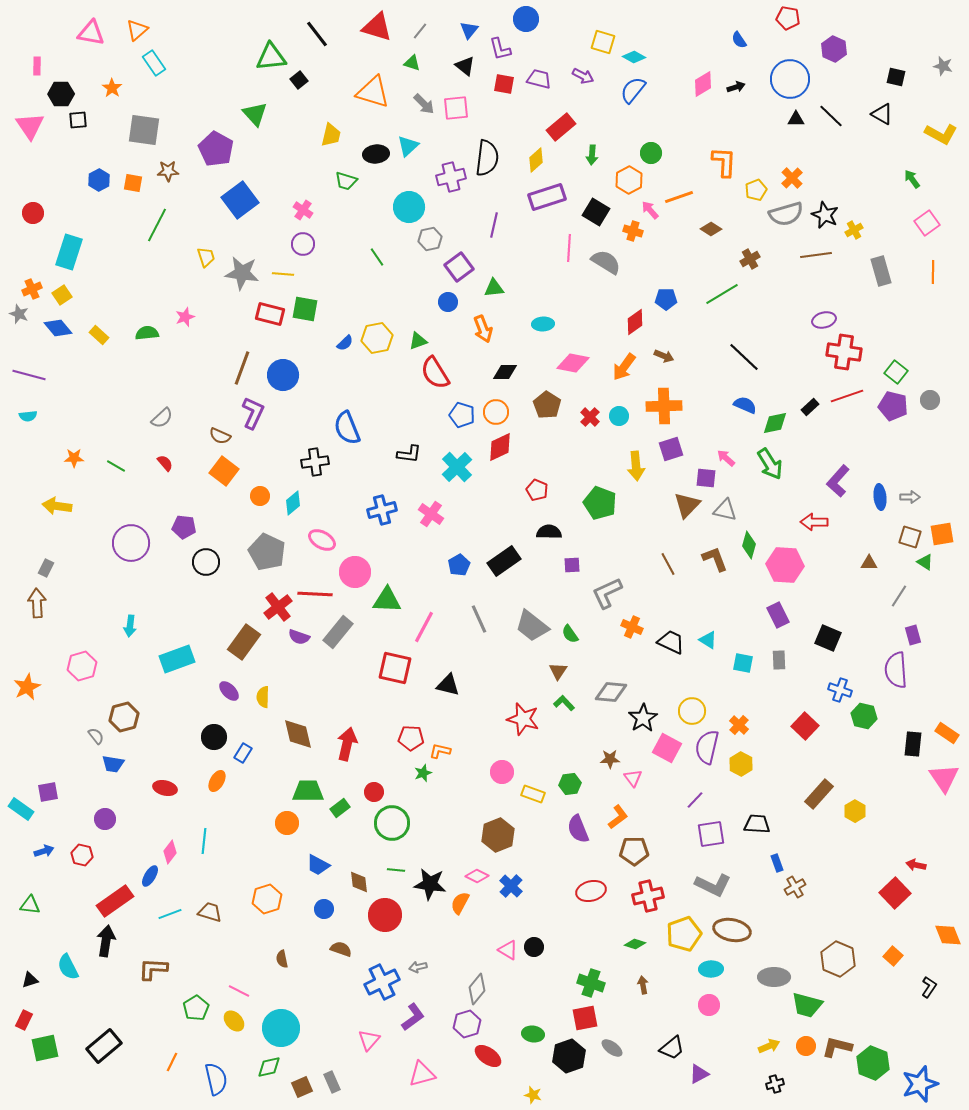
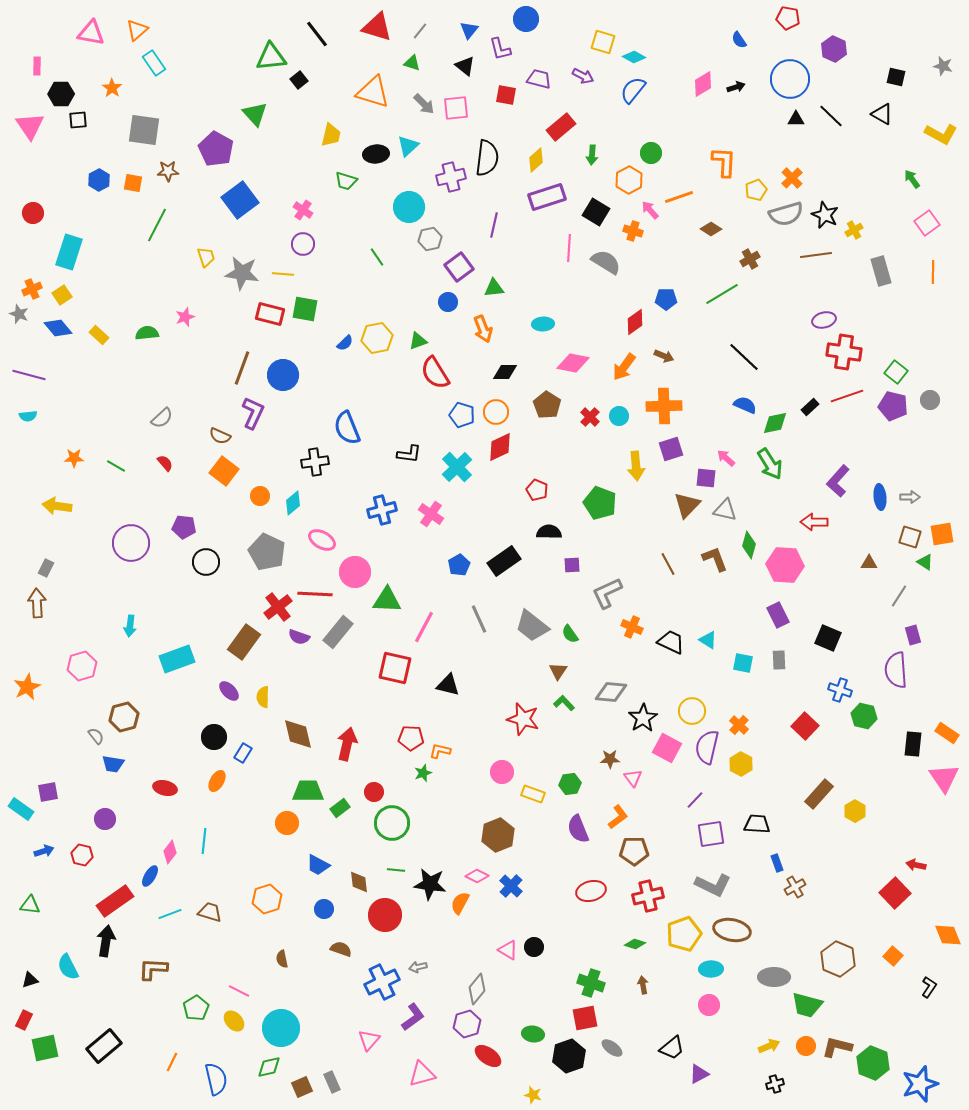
red square at (504, 84): moved 2 px right, 11 px down
